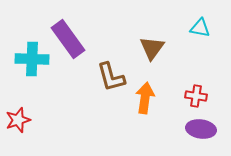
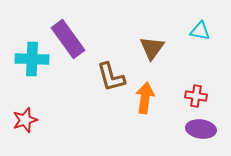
cyan triangle: moved 3 px down
red star: moved 7 px right
